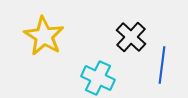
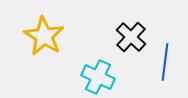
blue line: moved 3 px right, 3 px up
cyan cross: moved 1 px up
